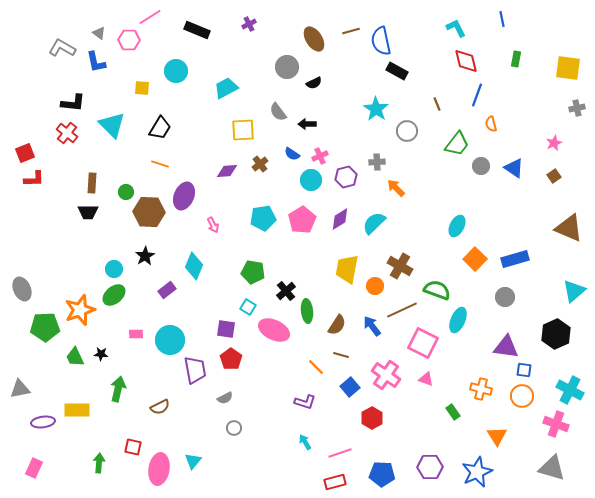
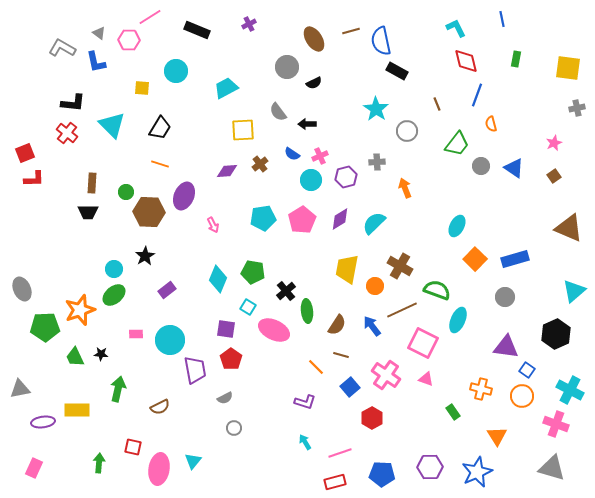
orange arrow at (396, 188): moved 9 px right; rotated 24 degrees clockwise
cyan diamond at (194, 266): moved 24 px right, 13 px down
blue square at (524, 370): moved 3 px right; rotated 28 degrees clockwise
